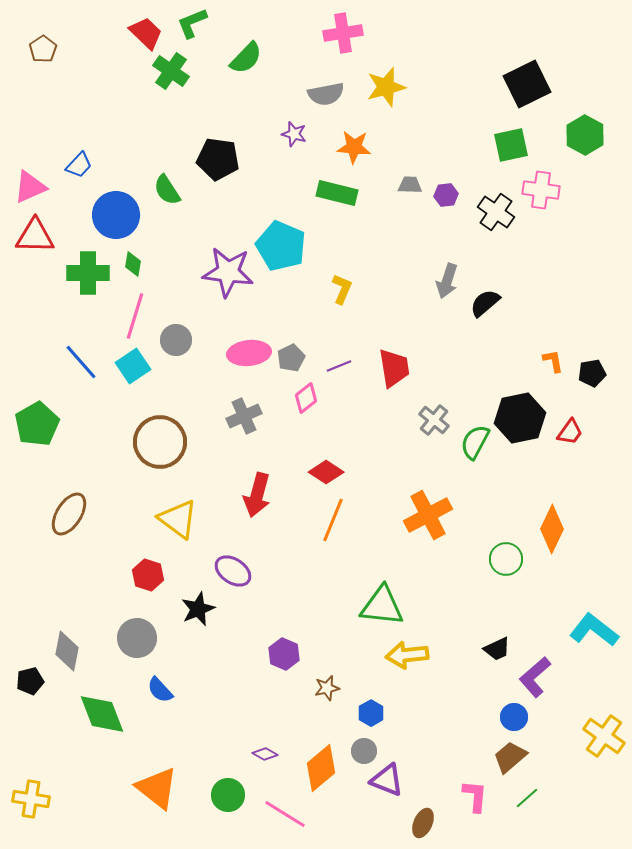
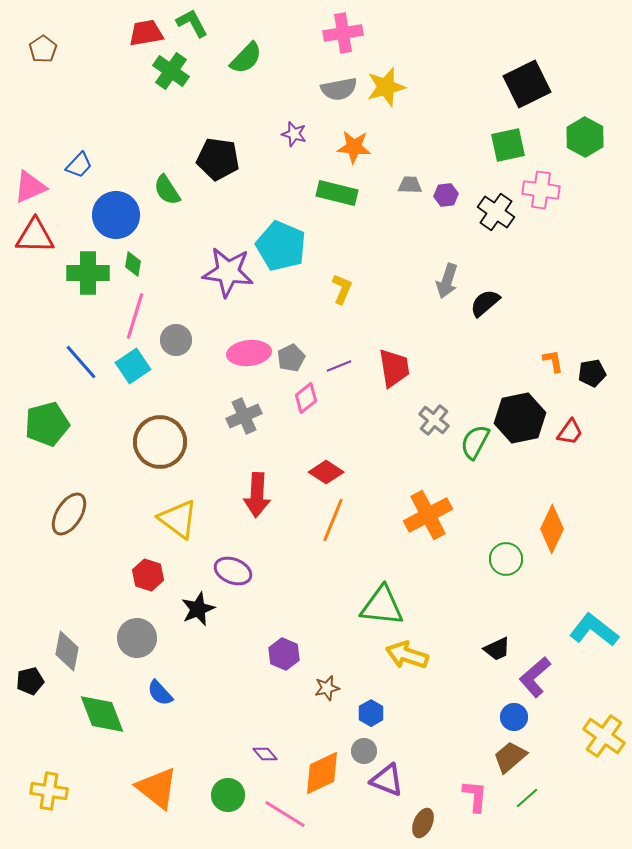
green L-shape at (192, 23): rotated 84 degrees clockwise
red trapezoid at (146, 33): rotated 54 degrees counterclockwise
gray semicircle at (326, 94): moved 13 px right, 5 px up
green hexagon at (585, 135): moved 2 px down
green square at (511, 145): moved 3 px left
green pentagon at (37, 424): moved 10 px right; rotated 15 degrees clockwise
red arrow at (257, 495): rotated 12 degrees counterclockwise
purple ellipse at (233, 571): rotated 12 degrees counterclockwise
yellow arrow at (407, 655): rotated 24 degrees clockwise
blue semicircle at (160, 690): moved 3 px down
purple diamond at (265, 754): rotated 20 degrees clockwise
orange diamond at (321, 768): moved 1 px right, 5 px down; rotated 15 degrees clockwise
yellow cross at (31, 799): moved 18 px right, 8 px up
